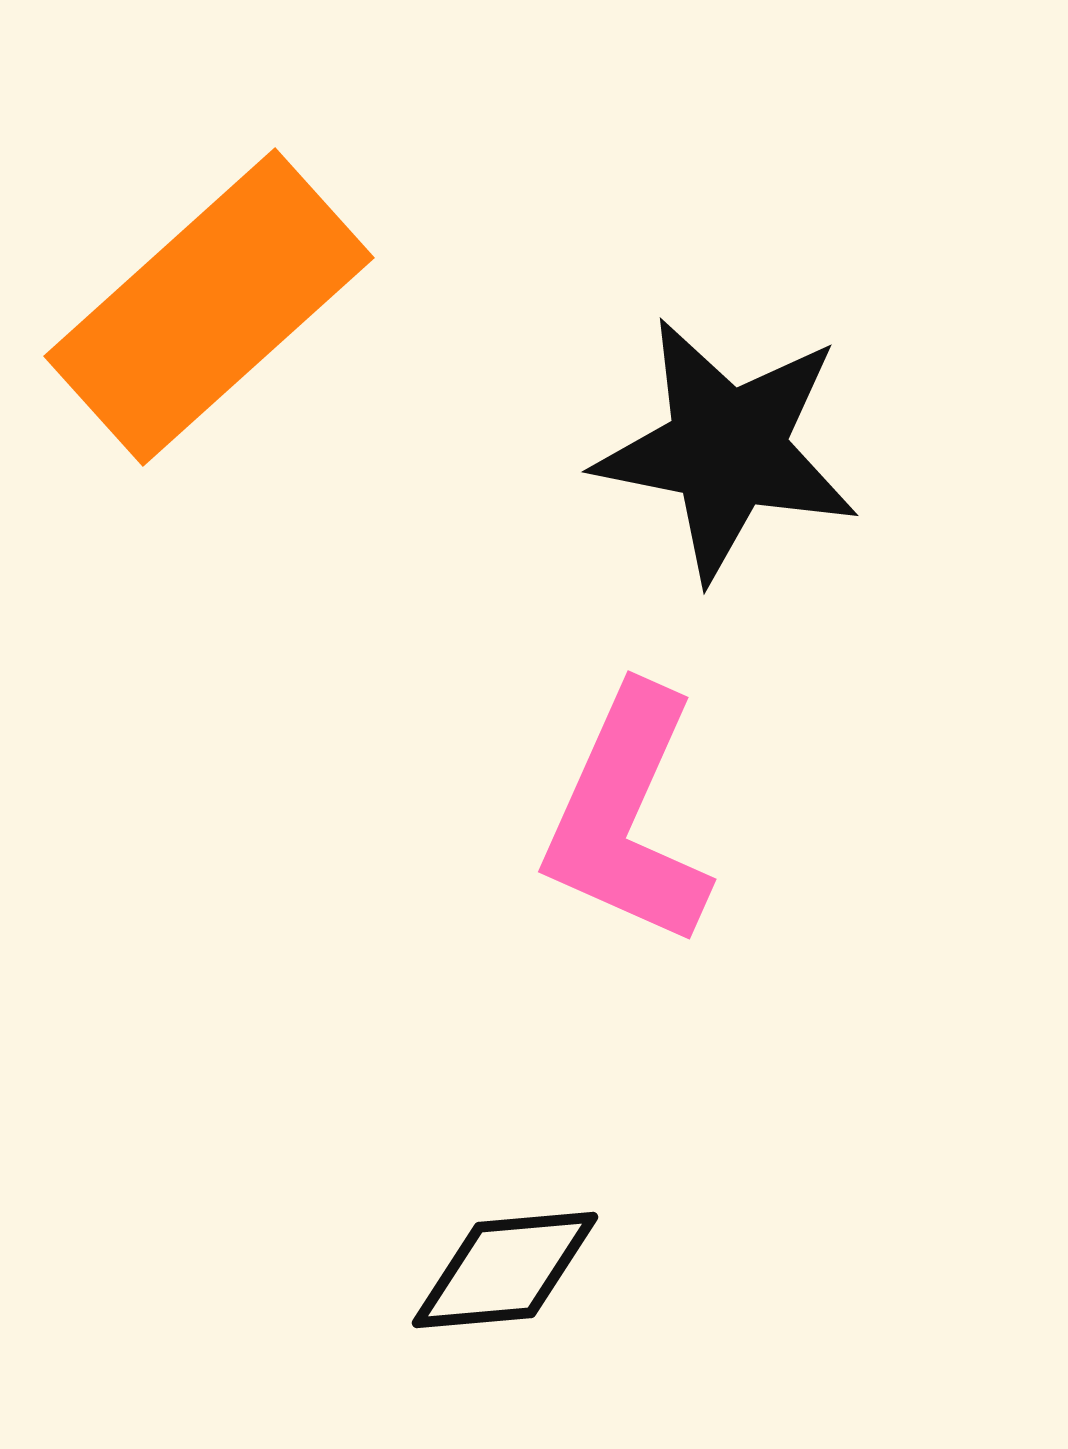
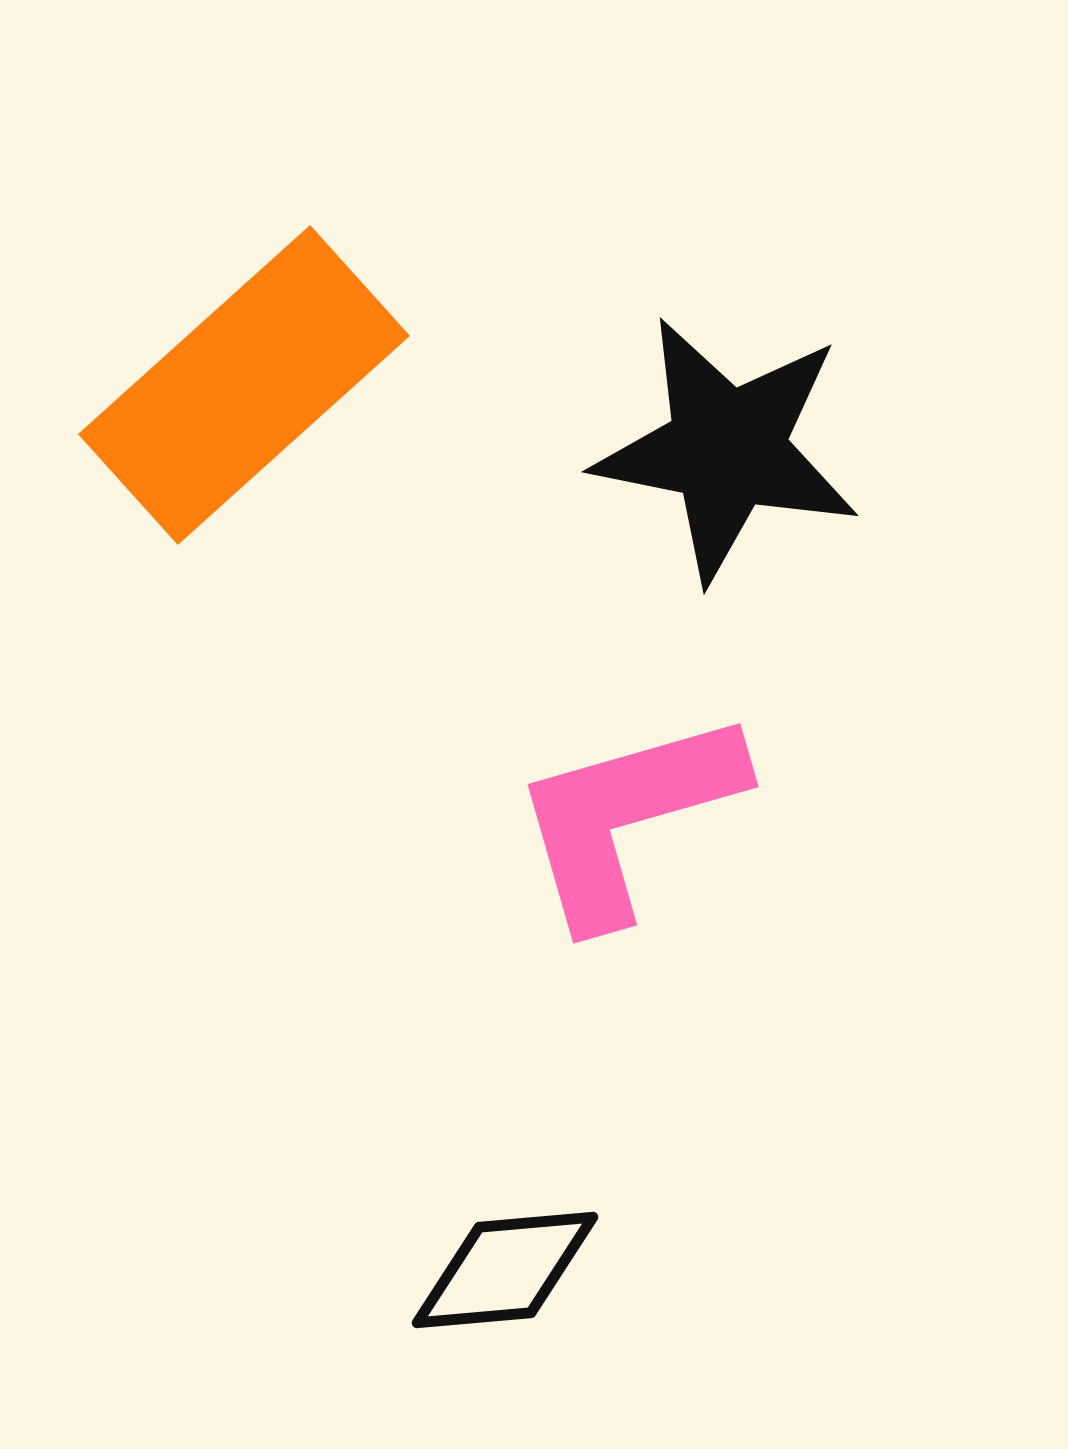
orange rectangle: moved 35 px right, 78 px down
pink L-shape: rotated 50 degrees clockwise
